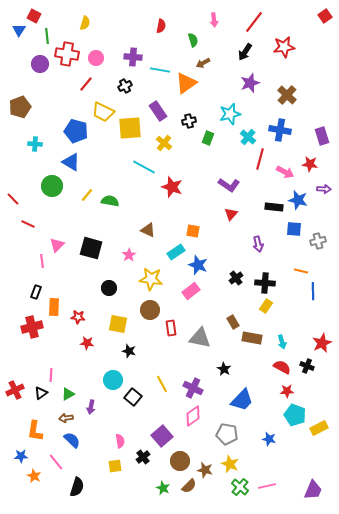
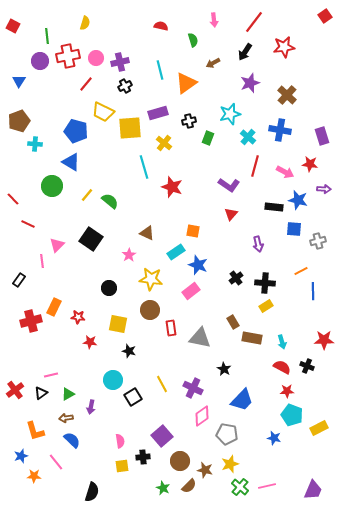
red square at (34, 16): moved 21 px left, 10 px down
red semicircle at (161, 26): rotated 88 degrees counterclockwise
blue triangle at (19, 30): moved 51 px down
red cross at (67, 54): moved 1 px right, 2 px down; rotated 20 degrees counterclockwise
purple cross at (133, 57): moved 13 px left, 5 px down; rotated 18 degrees counterclockwise
brown arrow at (203, 63): moved 10 px right
purple circle at (40, 64): moved 3 px up
cyan line at (160, 70): rotated 66 degrees clockwise
brown pentagon at (20, 107): moved 1 px left, 14 px down
purple rectangle at (158, 111): moved 2 px down; rotated 72 degrees counterclockwise
red line at (260, 159): moved 5 px left, 7 px down
cyan line at (144, 167): rotated 45 degrees clockwise
green semicircle at (110, 201): rotated 30 degrees clockwise
brown triangle at (148, 230): moved 1 px left, 3 px down
black square at (91, 248): moved 9 px up; rotated 20 degrees clockwise
orange line at (301, 271): rotated 40 degrees counterclockwise
black rectangle at (36, 292): moved 17 px left, 12 px up; rotated 16 degrees clockwise
yellow rectangle at (266, 306): rotated 24 degrees clockwise
orange rectangle at (54, 307): rotated 24 degrees clockwise
red cross at (32, 327): moved 1 px left, 6 px up
red star at (87, 343): moved 3 px right, 1 px up
red star at (322, 343): moved 2 px right, 3 px up; rotated 24 degrees clockwise
pink line at (51, 375): rotated 72 degrees clockwise
red cross at (15, 390): rotated 12 degrees counterclockwise
black square at (133, 397): rotated 18 degrees clockwise
cyan pentagon at (295, 415): moved 3 px left
pink diamond at (193, 416): moved 9 px right
orange L-shape at (35, 431): rotated 25 degrees counterclockwise
blue star at (269, 439): moved 5 px right, 1 px up
blue star at (21, 456): rotated 16 degrees counterclockwise
black cross at (143, 457): rotated 32 degrees clockwise
yellow star at (230, 464): rotated 30 degrees clockwise
yellow square at (115, 466): moved 7 px right
orange star at (34, 476): rotated 24 degrees counterclockwise
black semicircle at (77, 487): moved 15 px right, 5 px down
